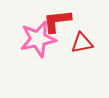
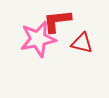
red triangle: rotated 25 degrees clockwise
